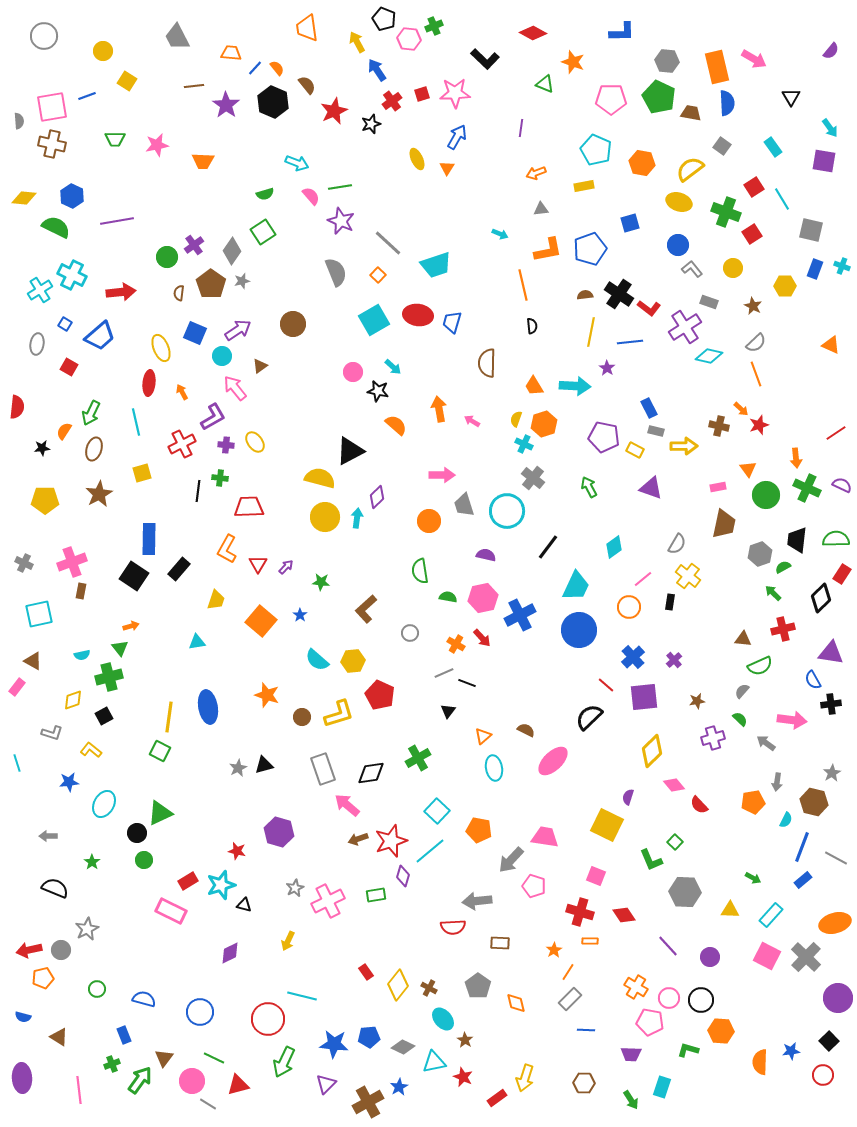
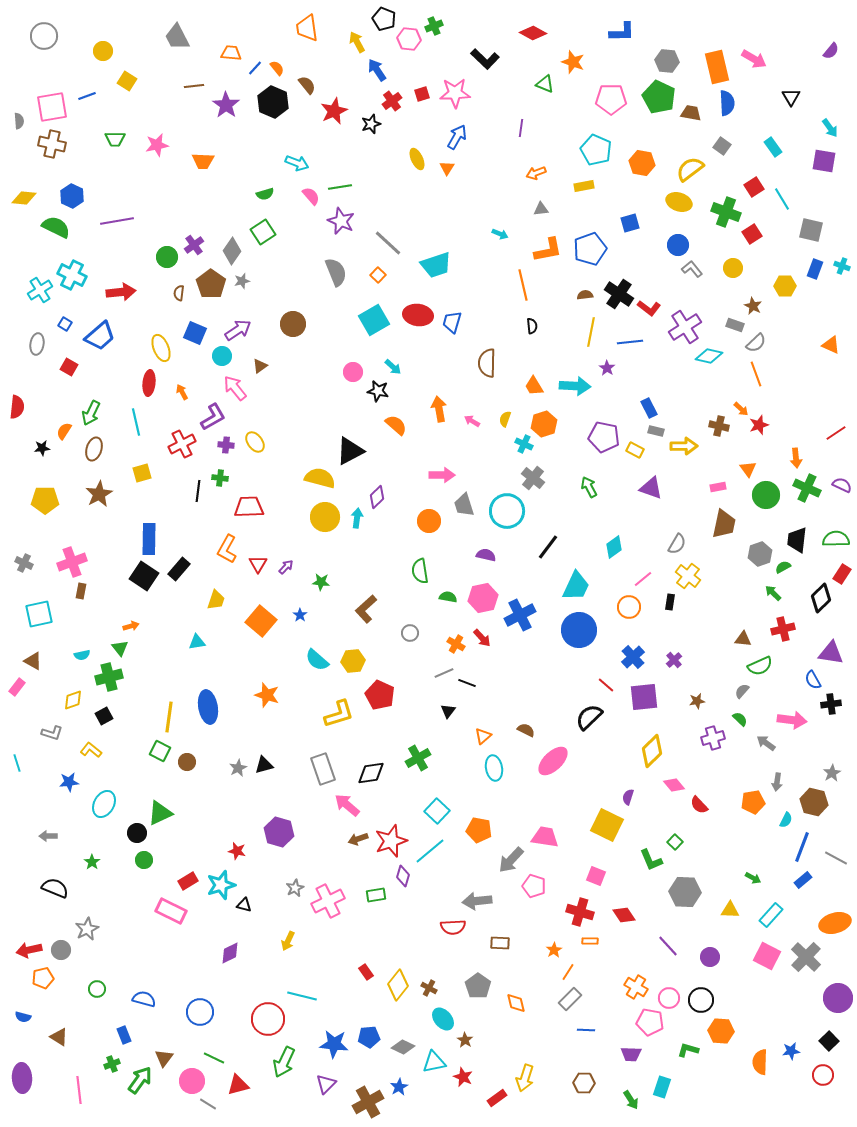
gray rectangle at (709, 302): moved 26 px right, 23 px down
yellow semicircle at (516, 419): moved 11 px left
black square at (134, 576): moved 10 px right
brown circle at (302, 717): moved 115 px left, 45 px down
